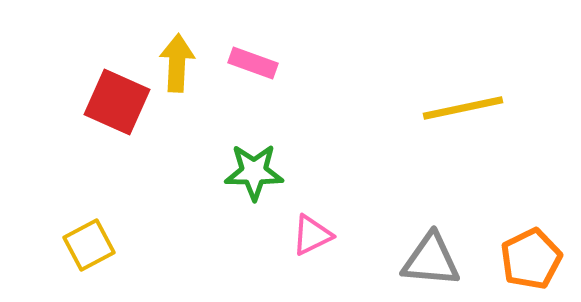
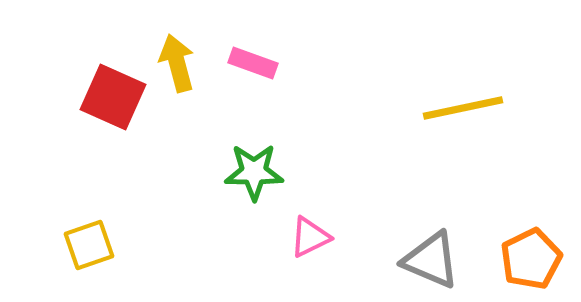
yellow arrow: rotated 18 degrees counterclockwise
red square: moved 4 px left, 5 px up
pink triangle: moved 2 px left, 2 px down
yellow square: rotated 9 degrees clockwise
gray triangle: rotated 18 degrees clockwise
